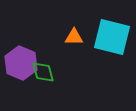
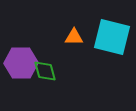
purple hexagon: rotated 24 degrees counterclockwise
green diamond: moved 2 px right, 1 px up
